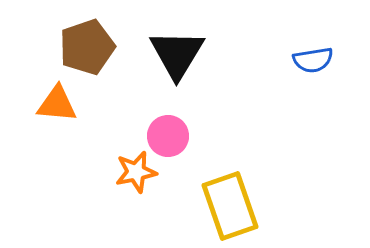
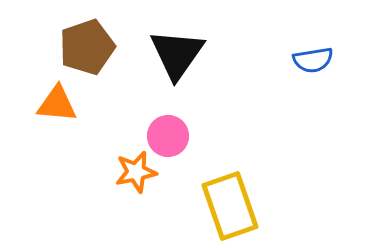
black triangle: rotated 4 degrees clockwise
